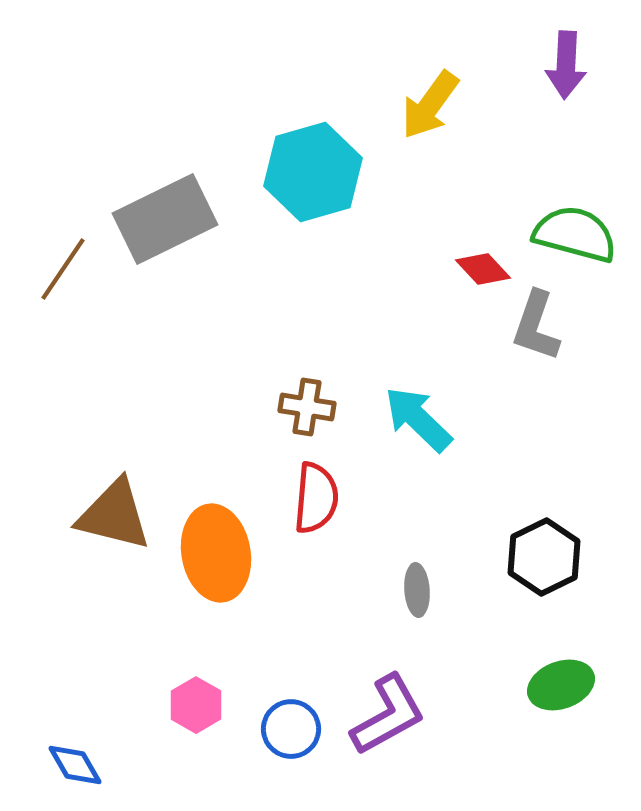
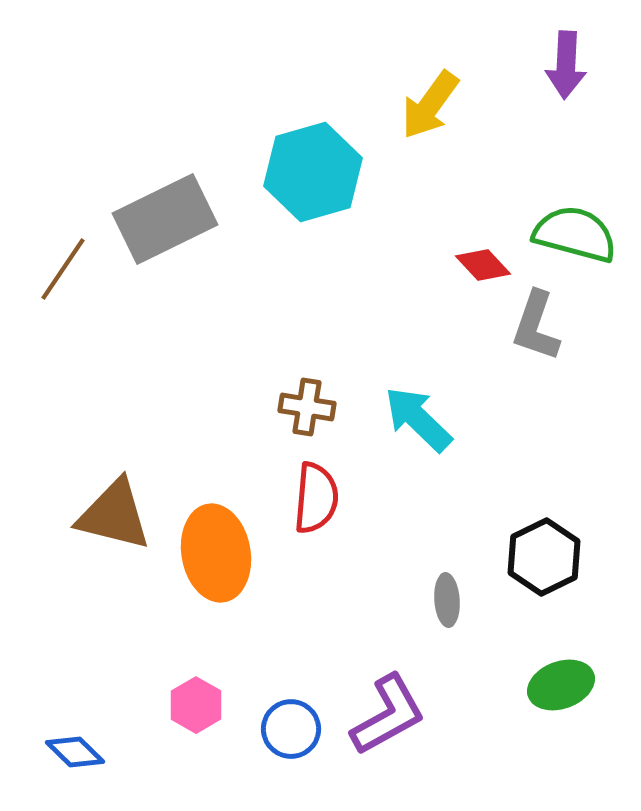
red diamond: moved 4 px up
gray ellipse: moved 30 px right, 10 px down
blue diamond: moved 13 px up; rotated 16 degrees counterclockwise
